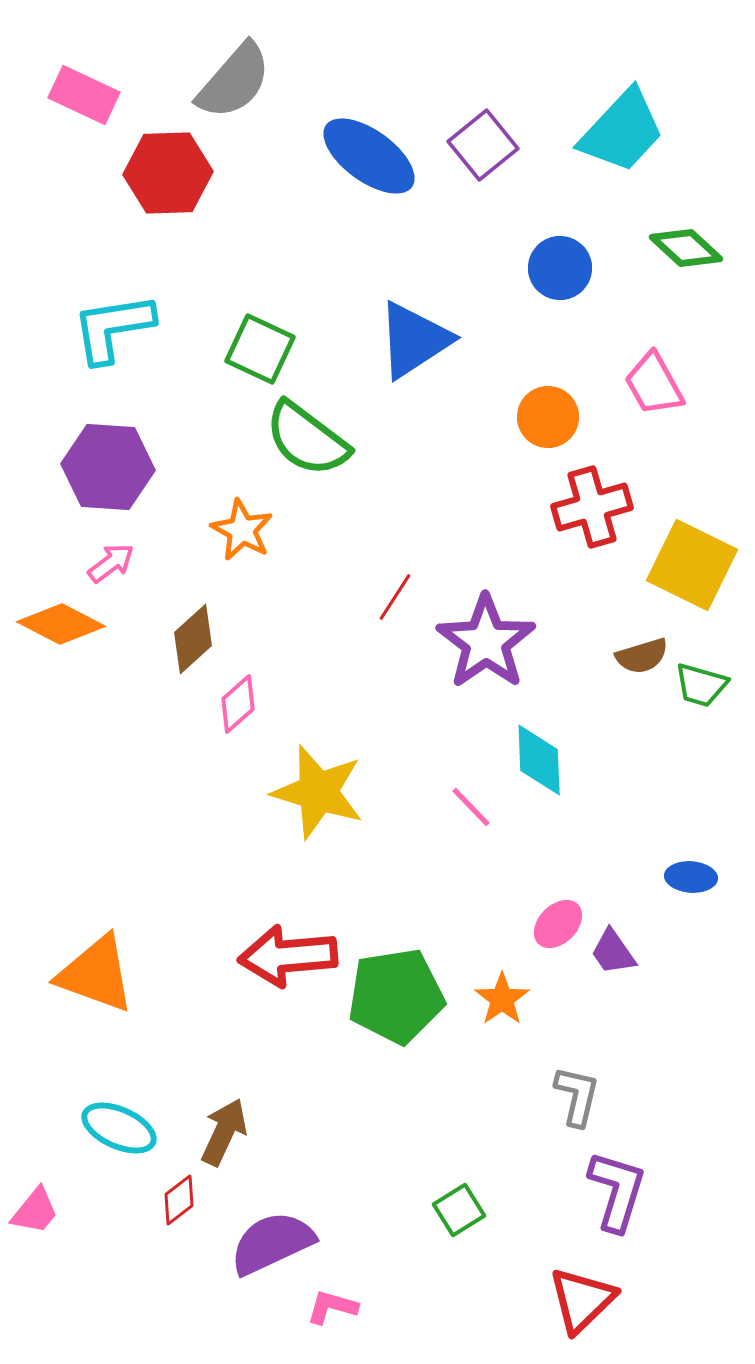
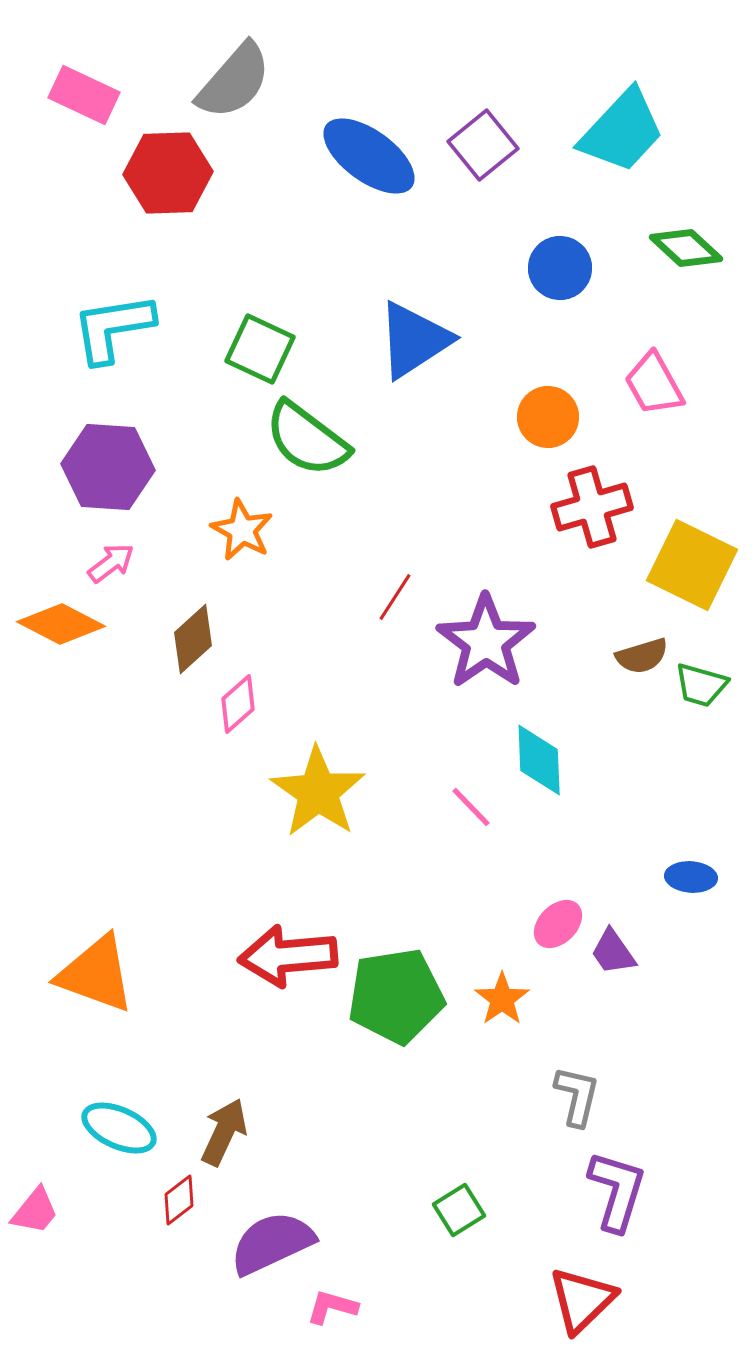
yellow star at (318, 792): rotated 18 degrees clockwise
